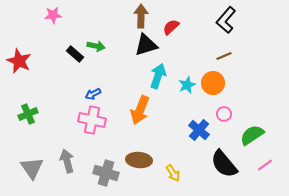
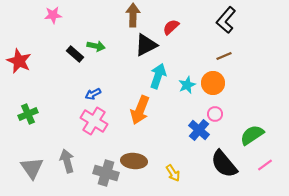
brown arrow: moved 8 px left, 1 px up
black triangle: rotated 10 degrees counterclockwise
pink circle: moved 9 px left
pink cross: moved 2 px right, 1 px down; rotated 20 degrees clockwise
brown ellipse: moved 5 px left, 1 px down
